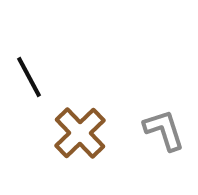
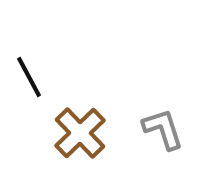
gray L-shape: moved 1 px left, 1 px up
